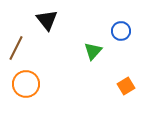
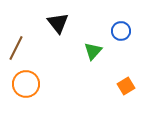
black triangle: moved 11 px right, 3 px down
